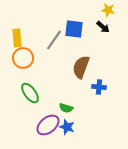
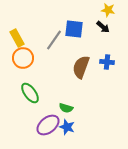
yellow rectangle: rotated 24 degrees counterclockwise
blue cross: moved 8 px right, 25 px up
